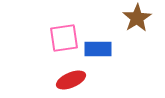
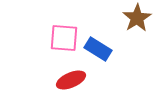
pink square: rotated 12 degrees clockwise
blue rectangle: rotated 32 degrees clockwise
